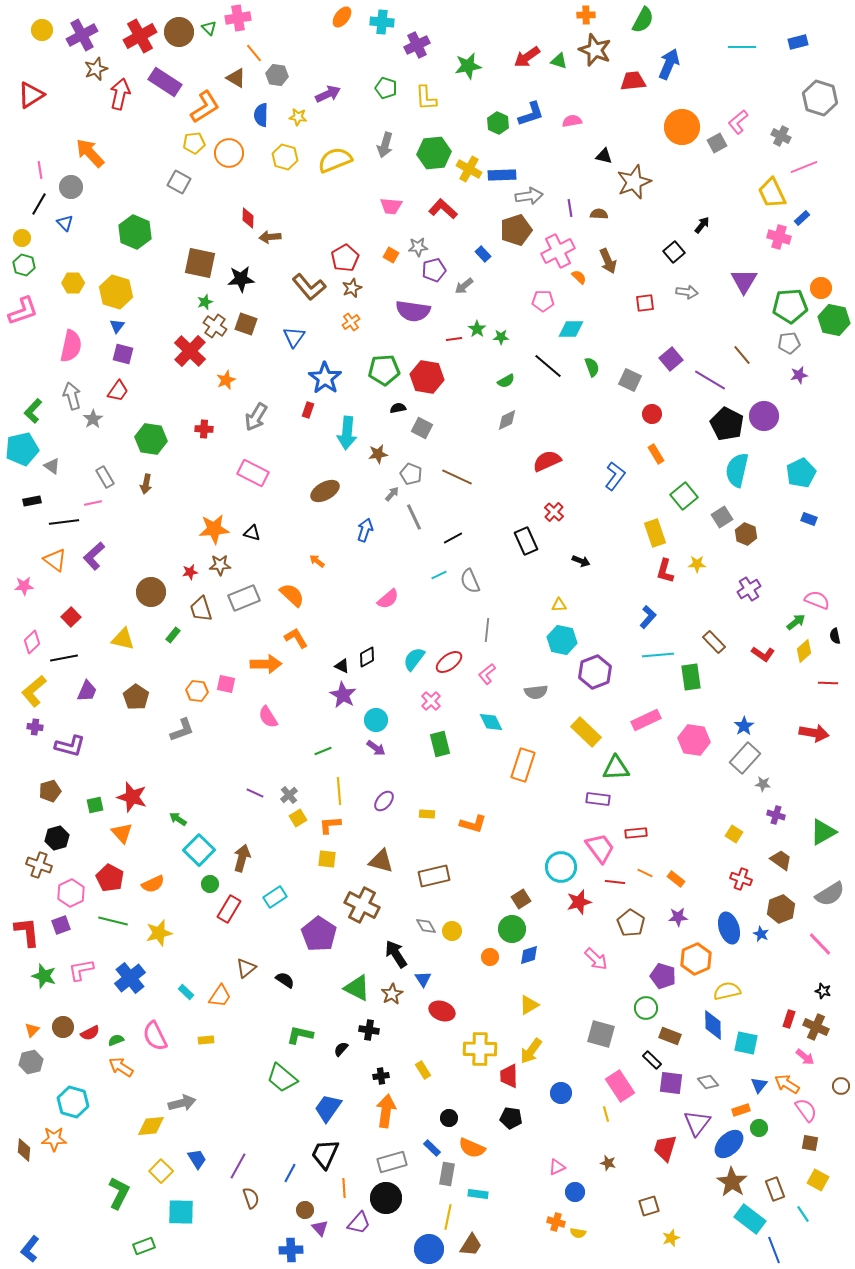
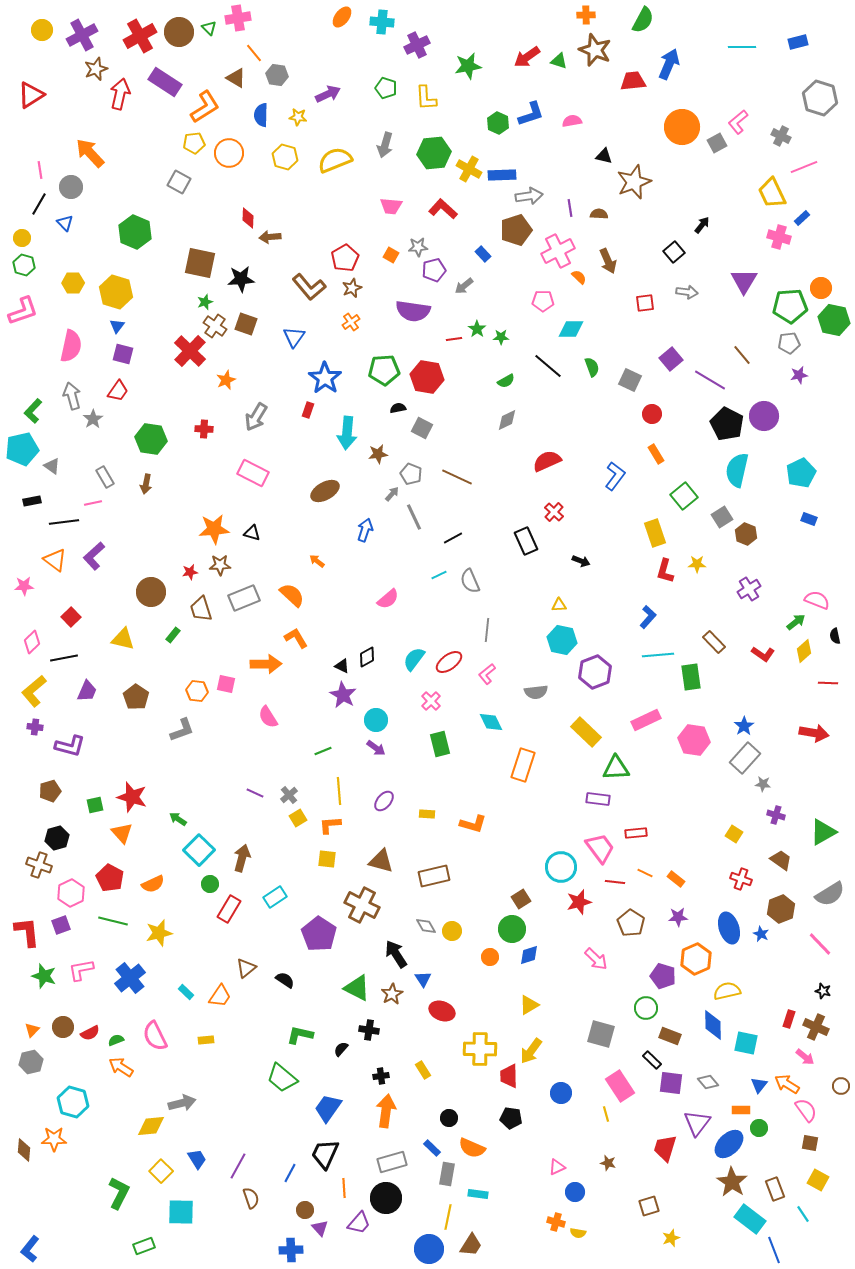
orange rectangle at (741, 1110): rotated 18 degrees clockwise
